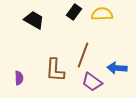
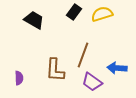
yellow semicircle: rotated 15 degrees counterclockwise
